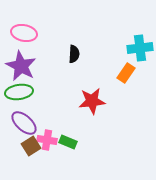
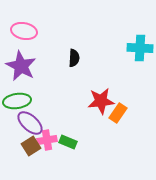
pink ellipse: moved 2 px up
cyan cross: rotated 10 degrees clockwise
black semicircle: moved 4 px down
orange rectangle: moved 8 px left, 40 px down
green ellipse: moved 2 px left, 9 px down
red star: moved 9 px right
purple ellipse: moved 6 px right
pink cross: rotated 18 degrees counterclockwise
